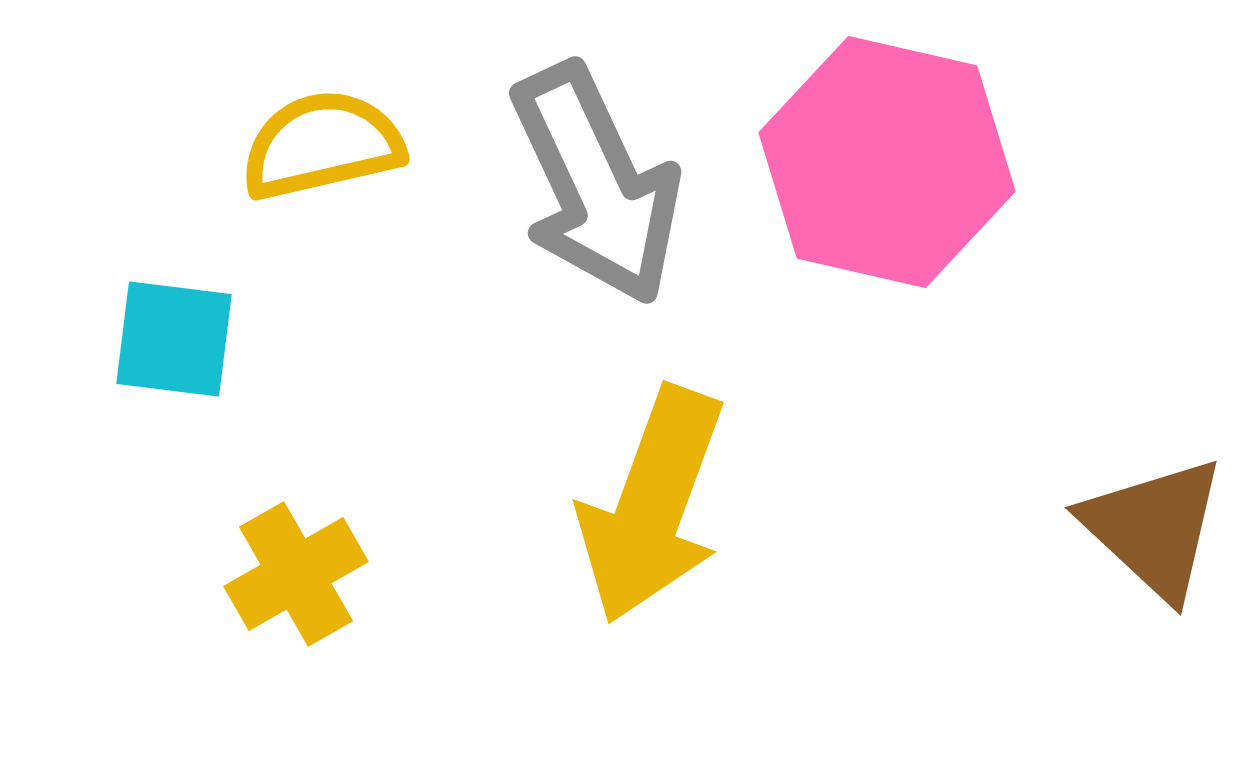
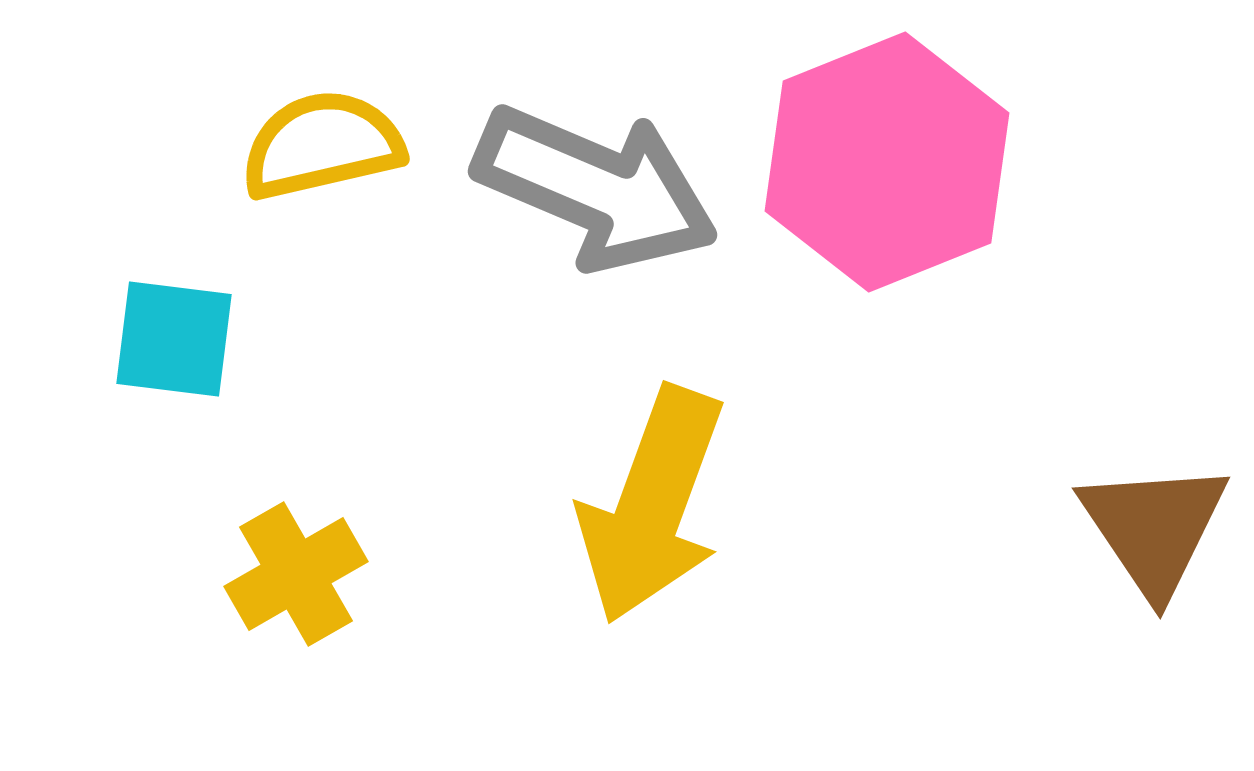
pink hexagon: rotated 25 degrees clockwise
gray arrow: moved 4 px down; rotated 42 degrees counterclockwise
brown triangle: rotated 13 degrees clockwise
